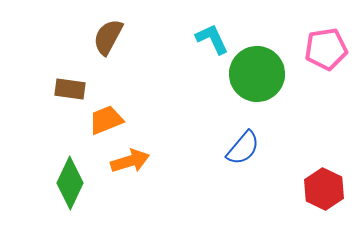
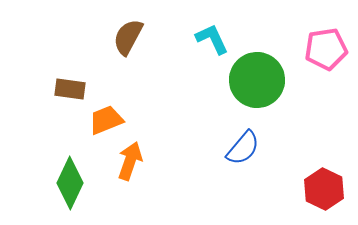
brown semicircle: moved 20 px right
green circle: moved 6 px down
orange arrow: rotated 54 degrees counterclockwise
